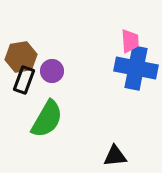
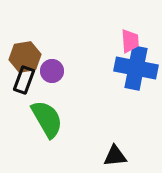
brown hexagon: moved 4 px right
green semicircle: rotated 60 degrees counterclockwise
